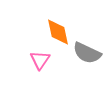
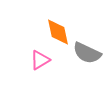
pink triangle: rotated 25 degrees clockwise
